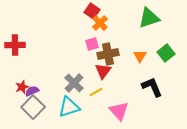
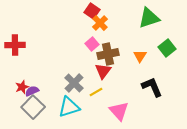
pink square: rotated 24 degrees counterclockwise
green square: moved 1 px right, 5 px up
